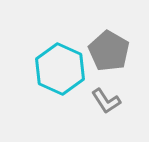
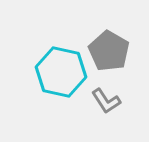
cyan hexagon: moved 1 px right, 3 px down; rotated 12 degrees counterclockwise
